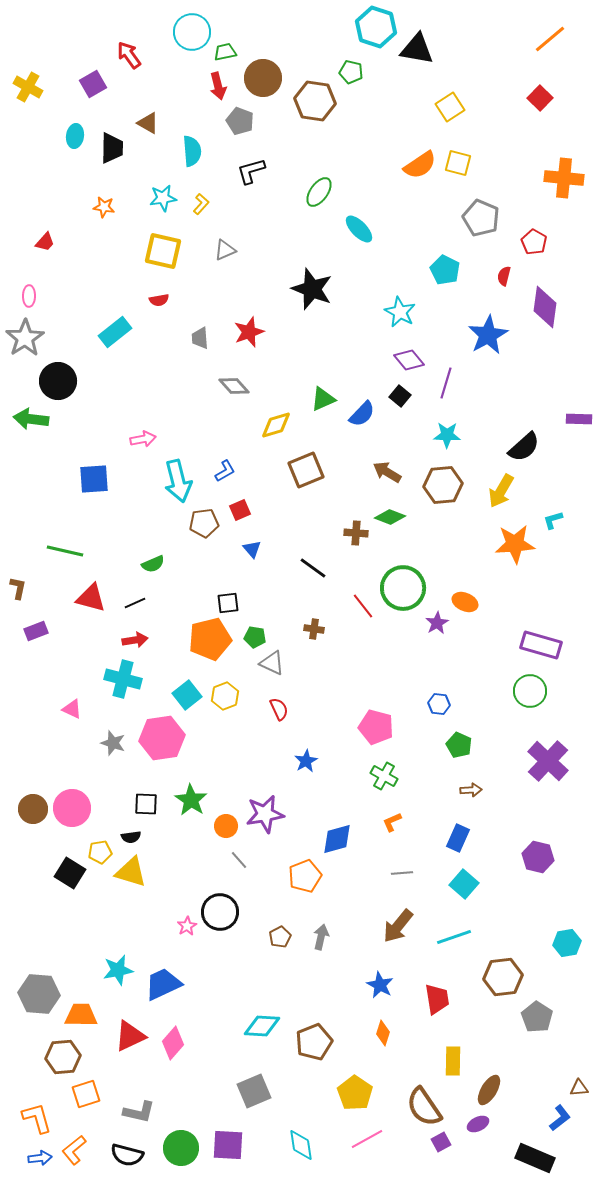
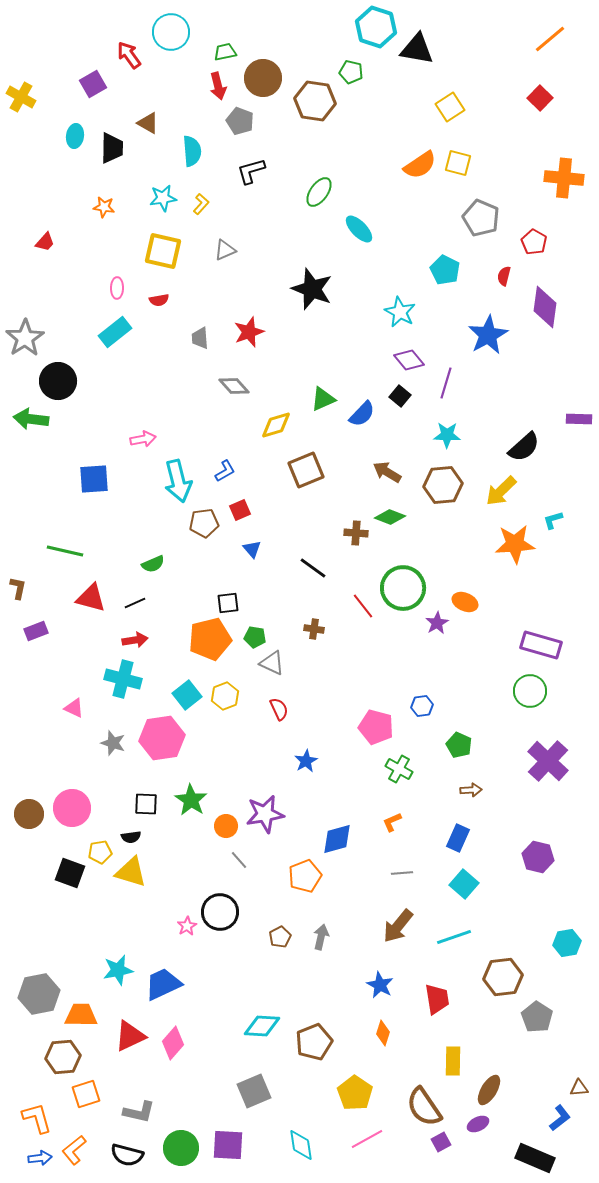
cyan circle at (192, 32): moved 21 px left
yellow cross at (28, 87): moved 7 px left, 10 px down
pink ellipse at (29, 296): moved 88 px right, 8 px up
yellow arrow at (501, 491): rotated 16 degrees clockwise
blue hexagon at (439, 704): moved 17 px left, 2 px down; rotated 15 degrees counterclockwise
pink triangle at (72, 709): moved 2 px right, 1 px up
green cross at (384, 776): moved 15 px right, 7 px up
brown circle at (33, 809): moved 4 px left, 5 px down
black square at (70, 873): rotated 12 degrees counterclockwise
gray hexagon at (39, 994): rotated 15 degrees counterclockwise
